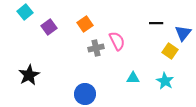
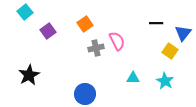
purple square: moved 1 px left, 4 px down
